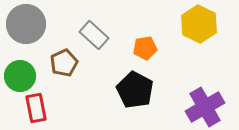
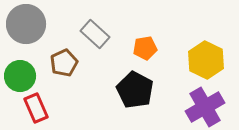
yellow hexagon: moved 7 px right, 36 px down
gray rectangle: moved 1 px right, 1 px up
red rectangle: rotated 12 degrees counterclockwise
